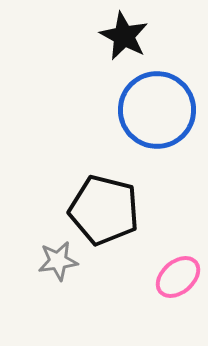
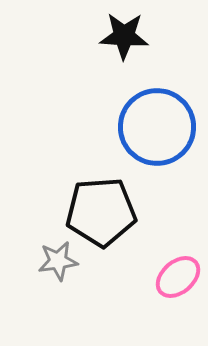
black star: rotated 24 degrees counterclockwise
blue circle: moved 17 px down
black pentagon: moved 3 px left, 2 px down; rotated 18 degrees counterclockwise
